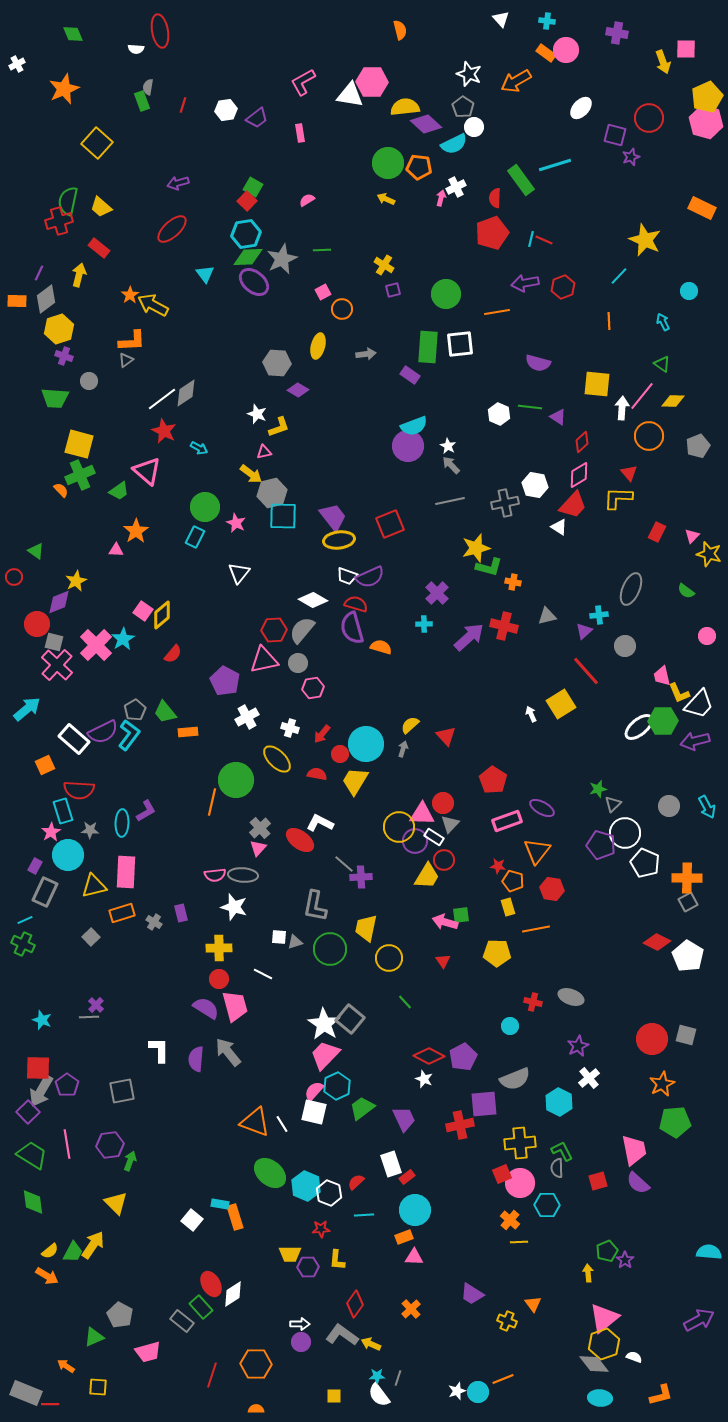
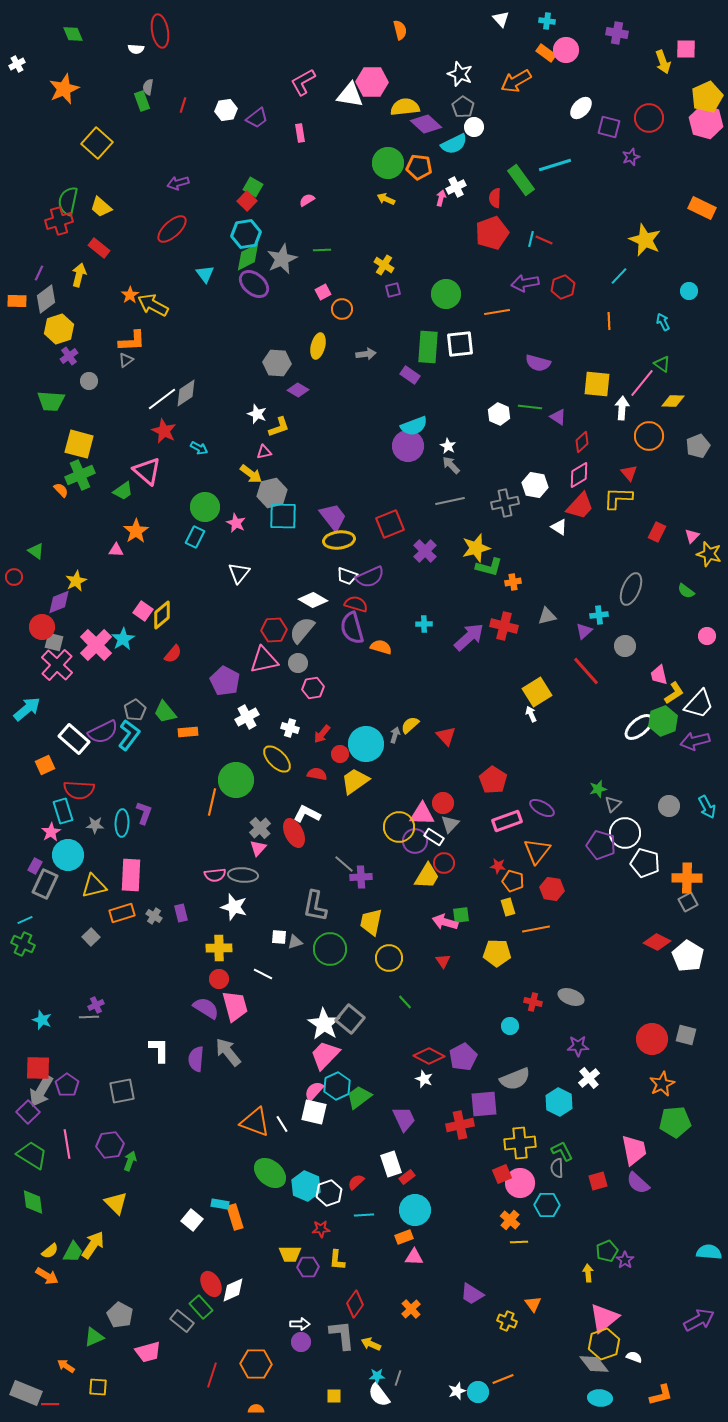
white star at (469, 74): moved 9 px left
purple square at (615, 135): moved 6 px left, 8 px up
green diamond at (248, 257): rotated 24 degrees counterclockwise
purple ellipse at (254, 282): moved 2 px down
purple cross at (64, 356): moved 5 px right; rotated 36 degrees clockwise
pink line at (642, 396): moved 13 px up
green trapezoid at (55, 398): moved 4 px left, 3 px down
green trapezoid at (119, 491): moved 4 px right
red trapezoid at (573, 505): moved 7 px right, 1 px down
orange cross at (513, 582): rotated 21 degrees counterclockwise
purple cross at (437, 593): moved 12 px left, 42 px up
red circle at (37, 624): moved 5 px right, 3 px down
pink trapezoid at (662, 676): moved 3 px left, 1 px up
yellow L-shape at (679, 693): moved 5 px left; rotated 100 degrees counterclockwise
yellow square at (561, 704): moved 24 px left, 12 px up
green hexagon at (663, 721): rotated 20 degrees counterclockwise
gray arrow at (403, 749): moved 8 px left, 14 px up
yellow trapezoid at (355, 781): rotated 24 degrees clockwise
purple L-shape at (146, 811): moved 2 px left, 2 px down; rotated 40 degrees counterclockwise
white L-shape at (320, 823): moved 13 px left, 9 px up
gray star at (90, 830): moved 5 px right, 5 px up
red ellipse at (300, 840): moved 6 px left, 7 px up; rotated 28 degrees clockwise
red circle at (444, 860): moved 3 px down
white pentagon at (645, 863): rotated 8 degrees counterclockwise
pink rectangle at (126, 872): moved 5 px right, 3 px down
gray rectangle at (45, 892): moved 8 px up
gray cross at (154, 922): moved 6 px up
yellow trapezoid at (366, 928): moved 5 px right, 6 px up
purple cross at (96, 1005): rotated 21 degrees clockwise
purple star at (578, 1046): rotated 25 degrees clockwise
green trapezoid at (362, 1108): moved 3 px left, 11 px up
white hexagon at (329, 1193): rotated 20 degrees clockwise
white diamond at (233, 1294): moved 4 px up; rotated 8 degrees clockwise
gray L-shape at (342, 1335): rotated 48 degrees clockwise
